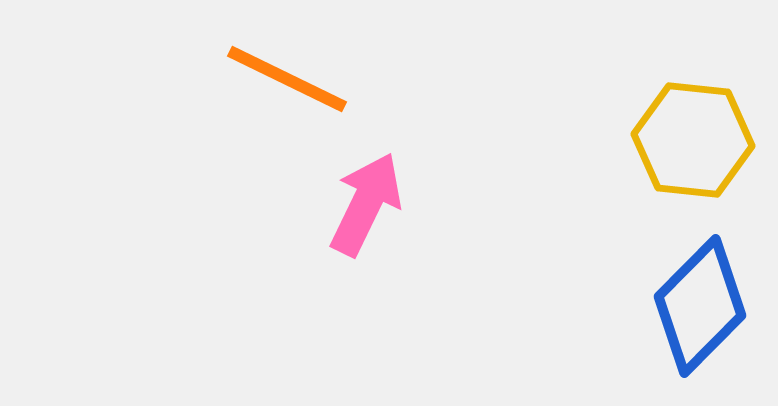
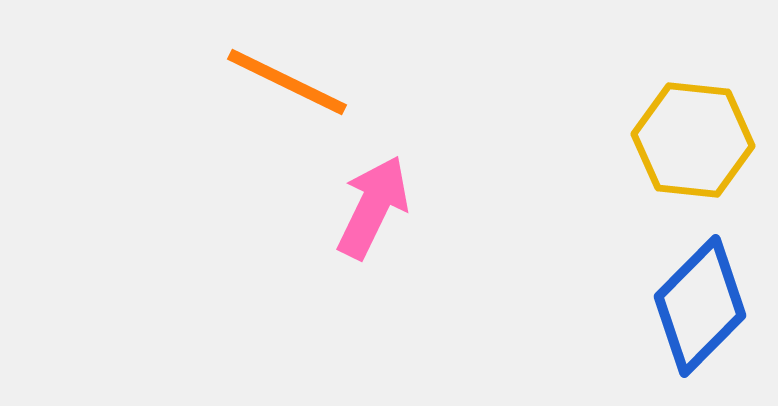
orange line: moved 3 px down
pink arrow: moved 7 px right, 3 px down
